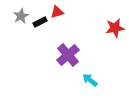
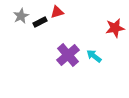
cyan arrow: moved 4 px right, 24 px up
